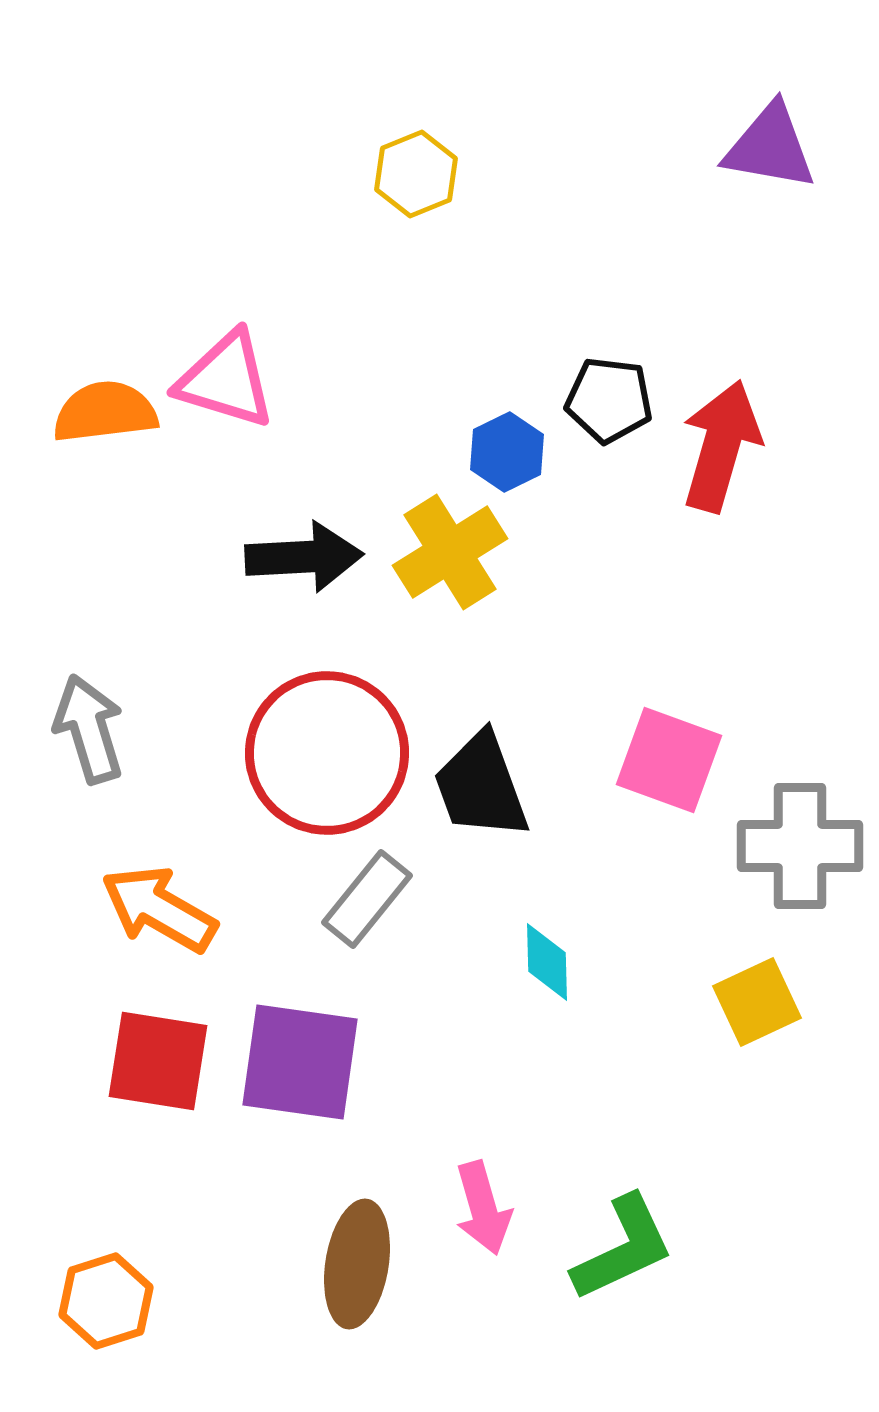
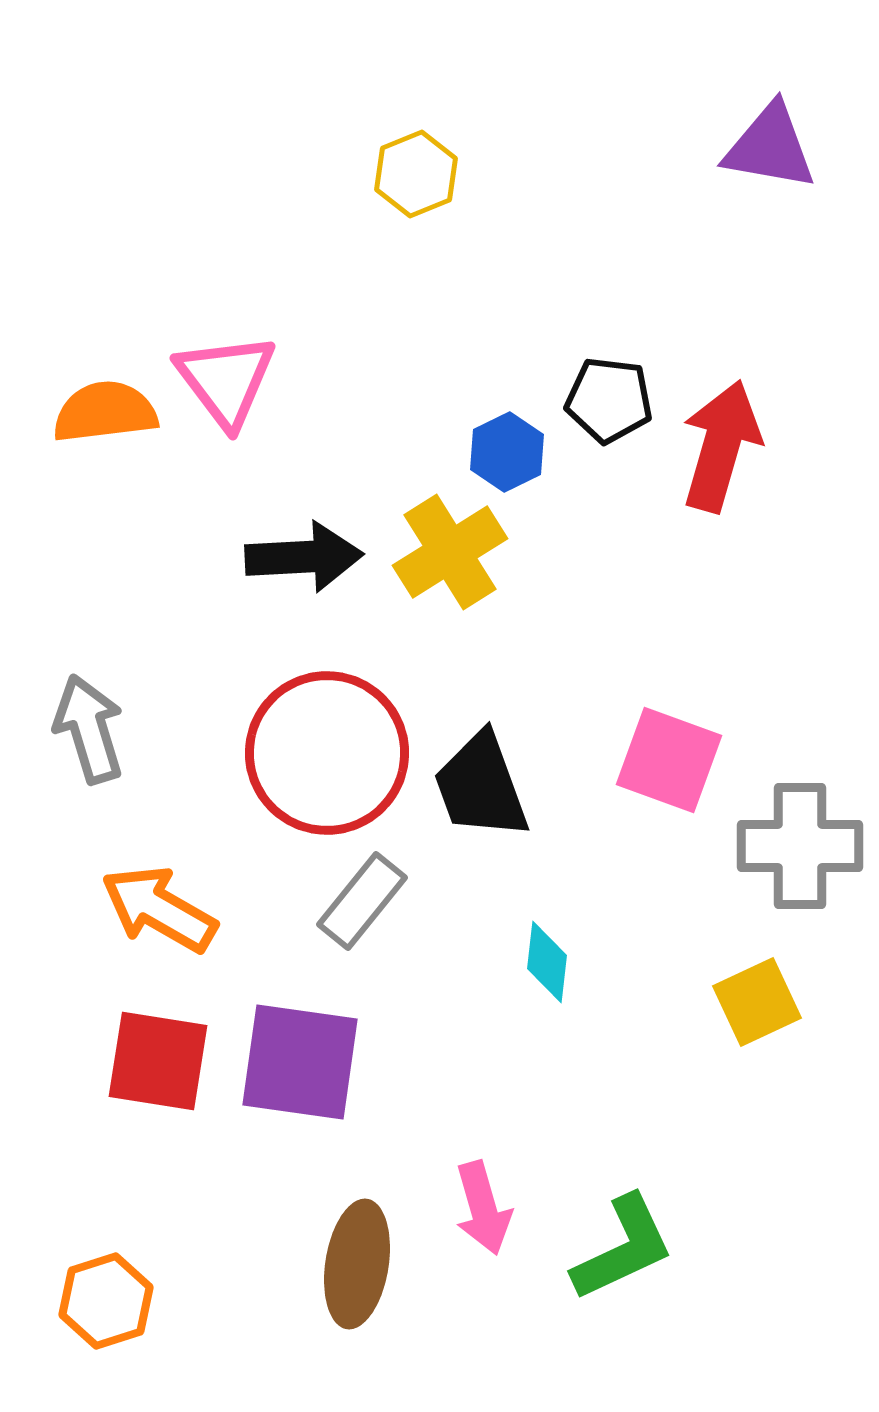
pink triangle: rotated 36 degrees clockwise
gray rectangle: moved 5 px left, 2 px down
cyan diamond: rotated 8 degrees clockwise
